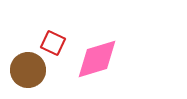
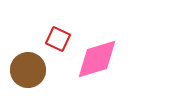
red square: moved 5 px right, 4 px up
